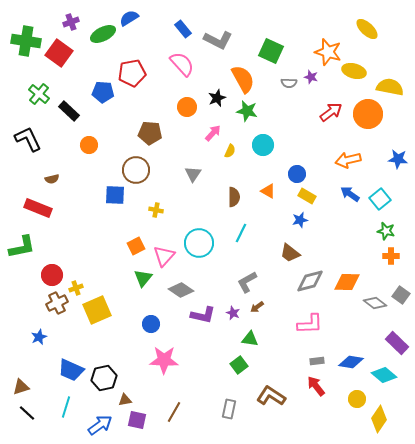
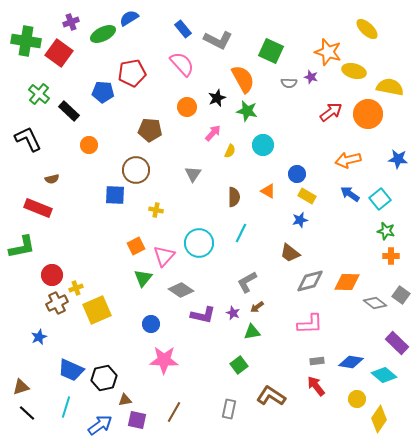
brown pentagon at (150, 133): moved 3 px up
green triangle at (250, 339): moved 2 px right, 7 px up; rotated 18 degrees counterclockwise
